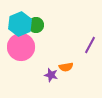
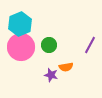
green circle: moved 13 px right, 20 px down
